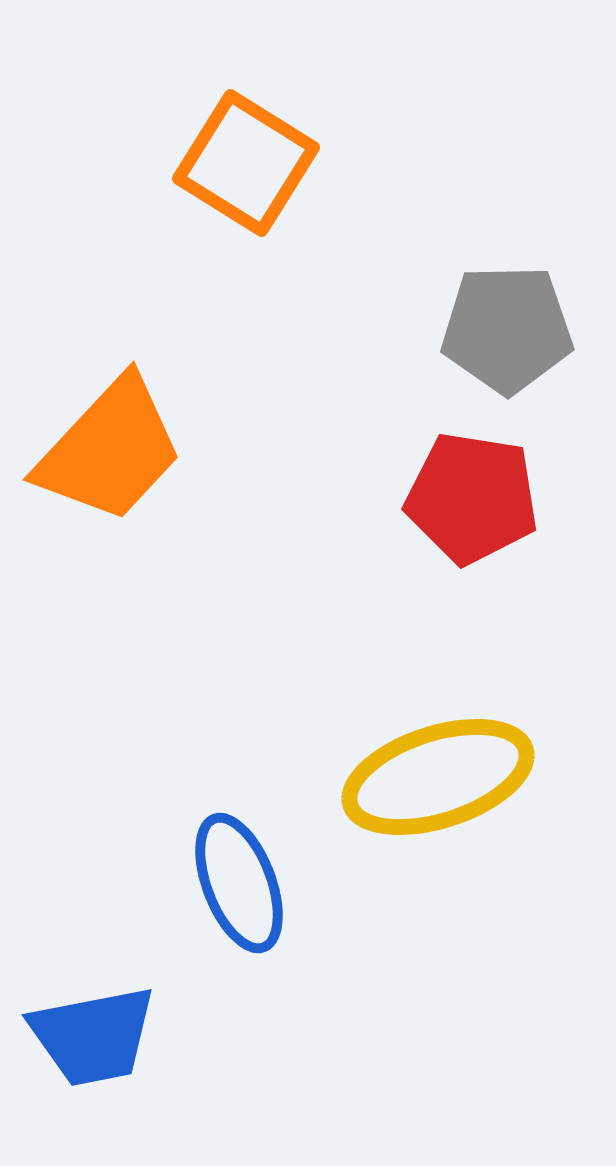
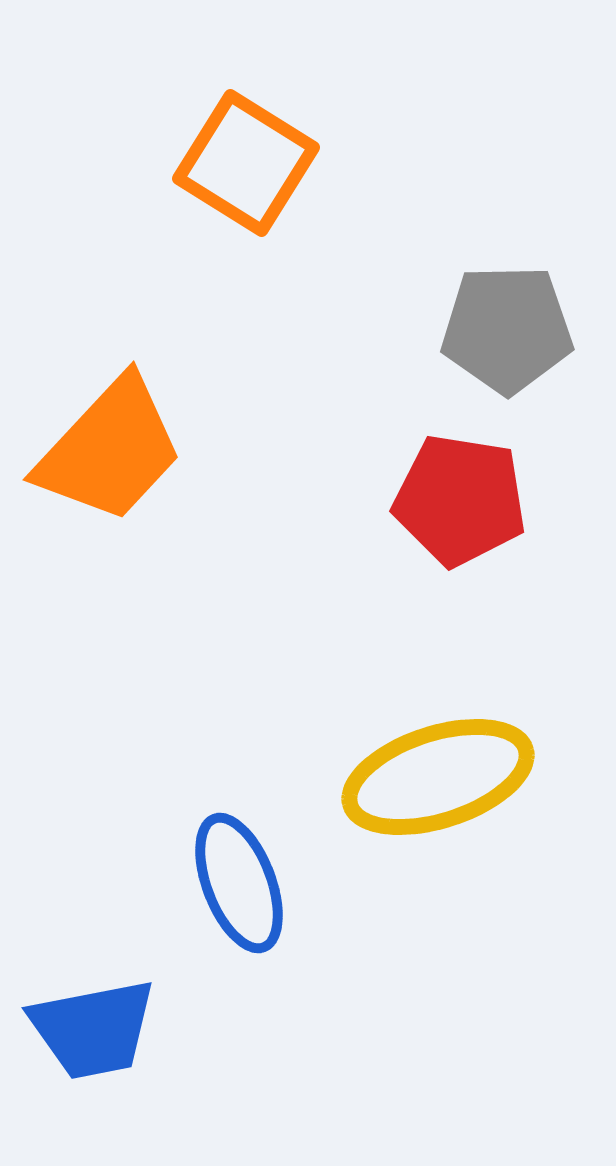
red pentagon: moved 12 px left, 2 px down
blue trapezoid: moved 7 px up
